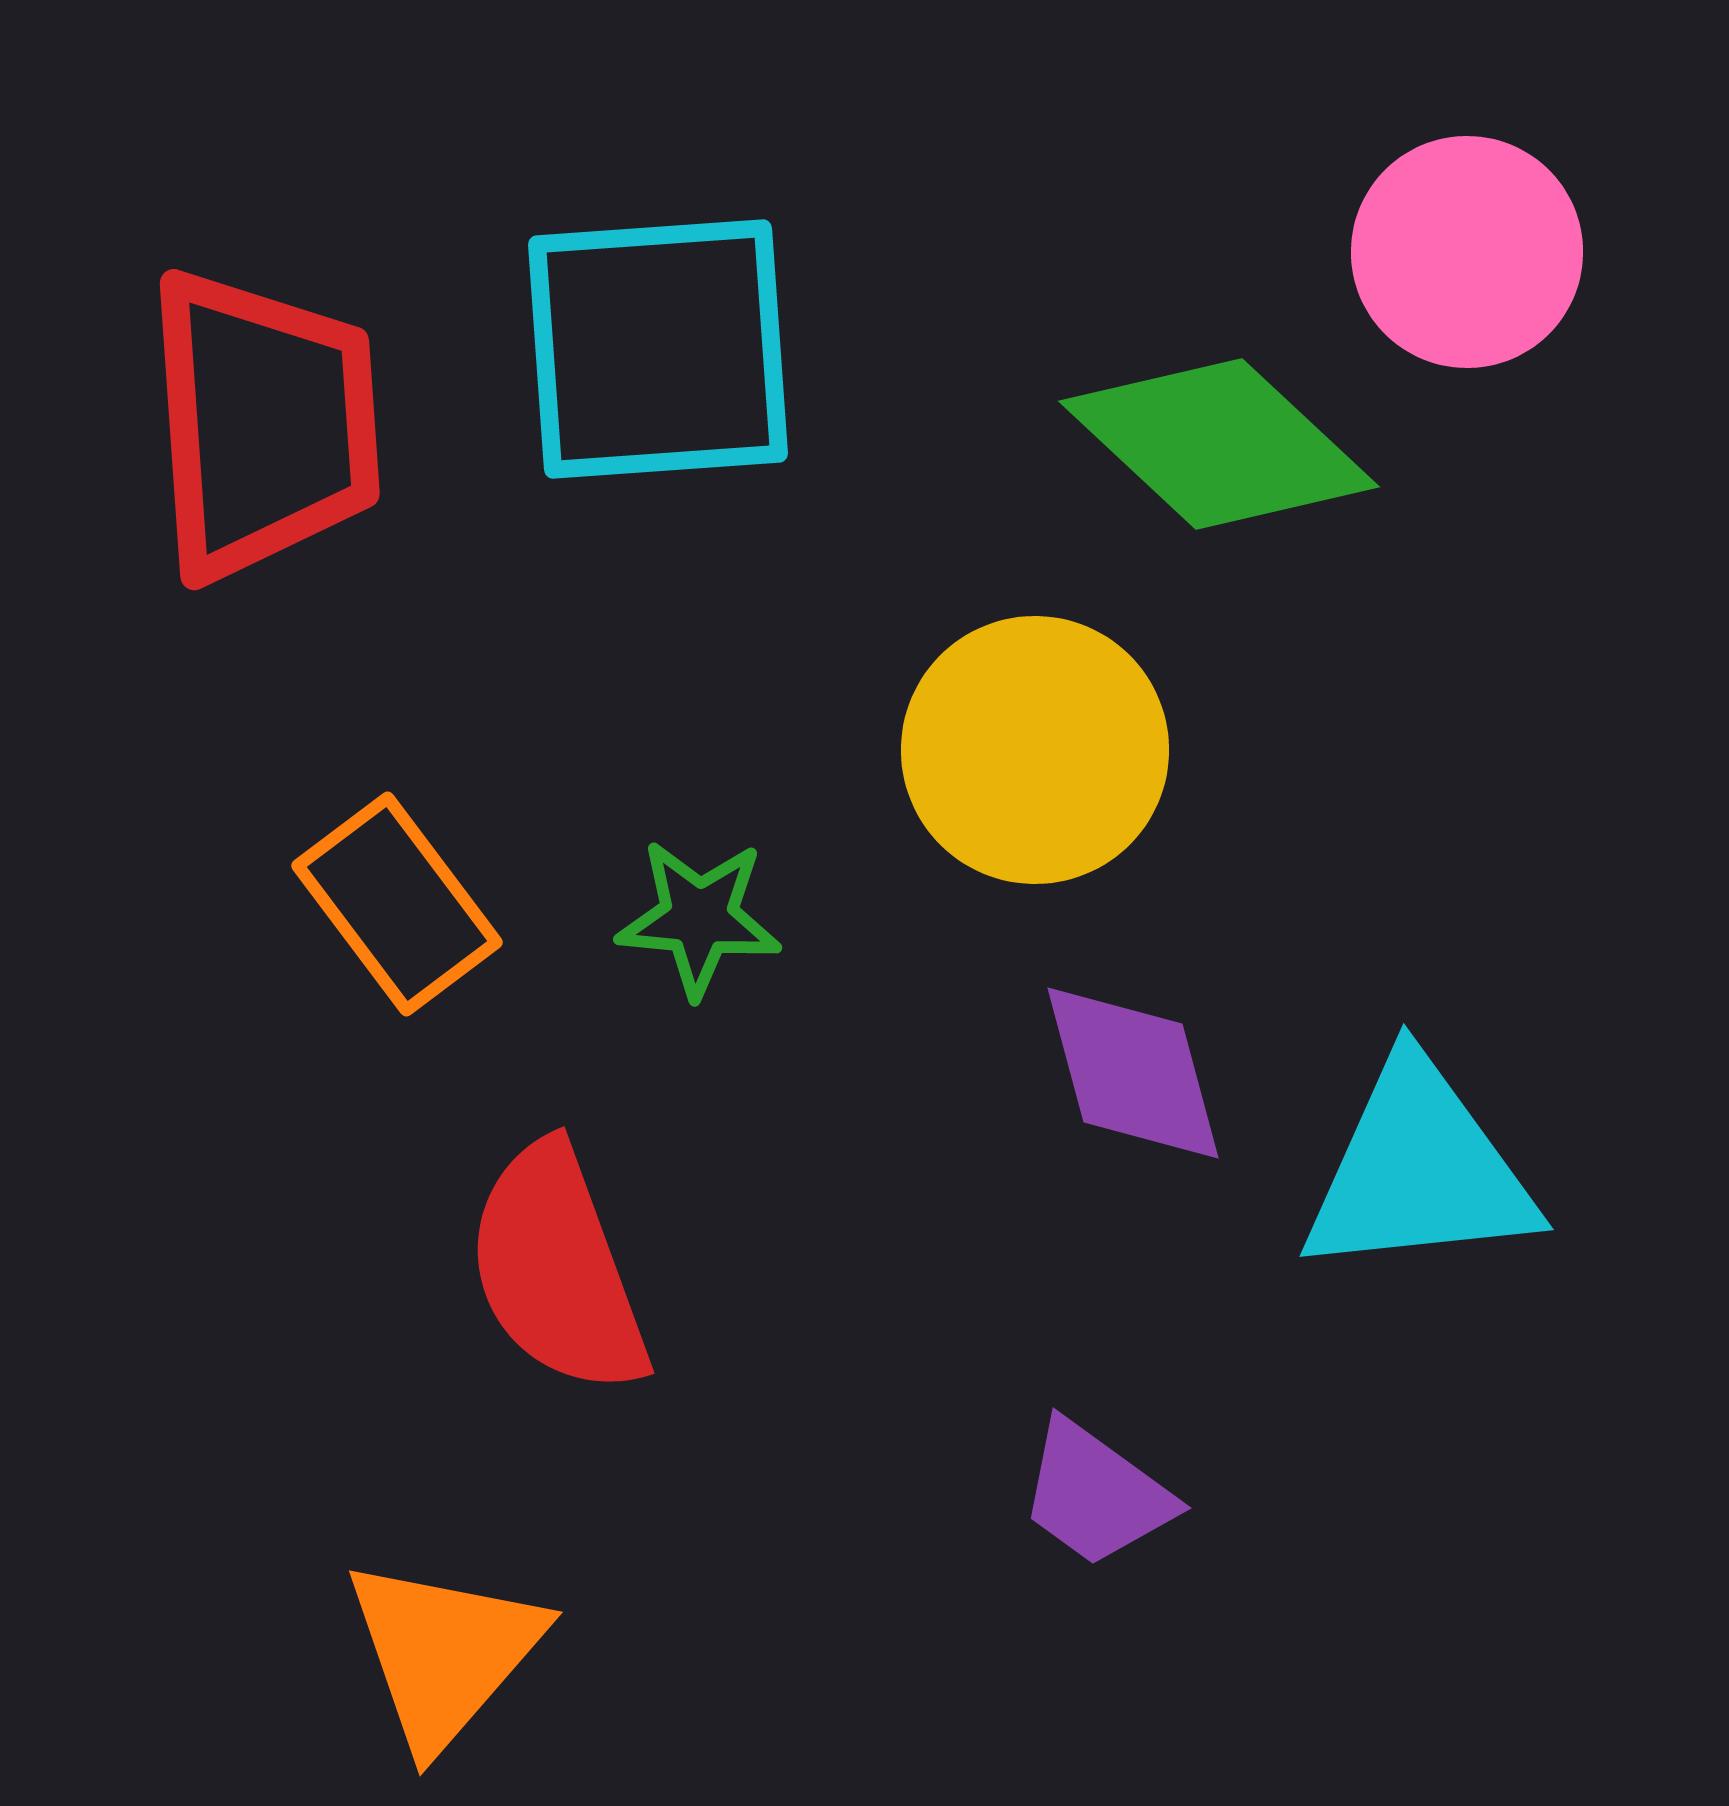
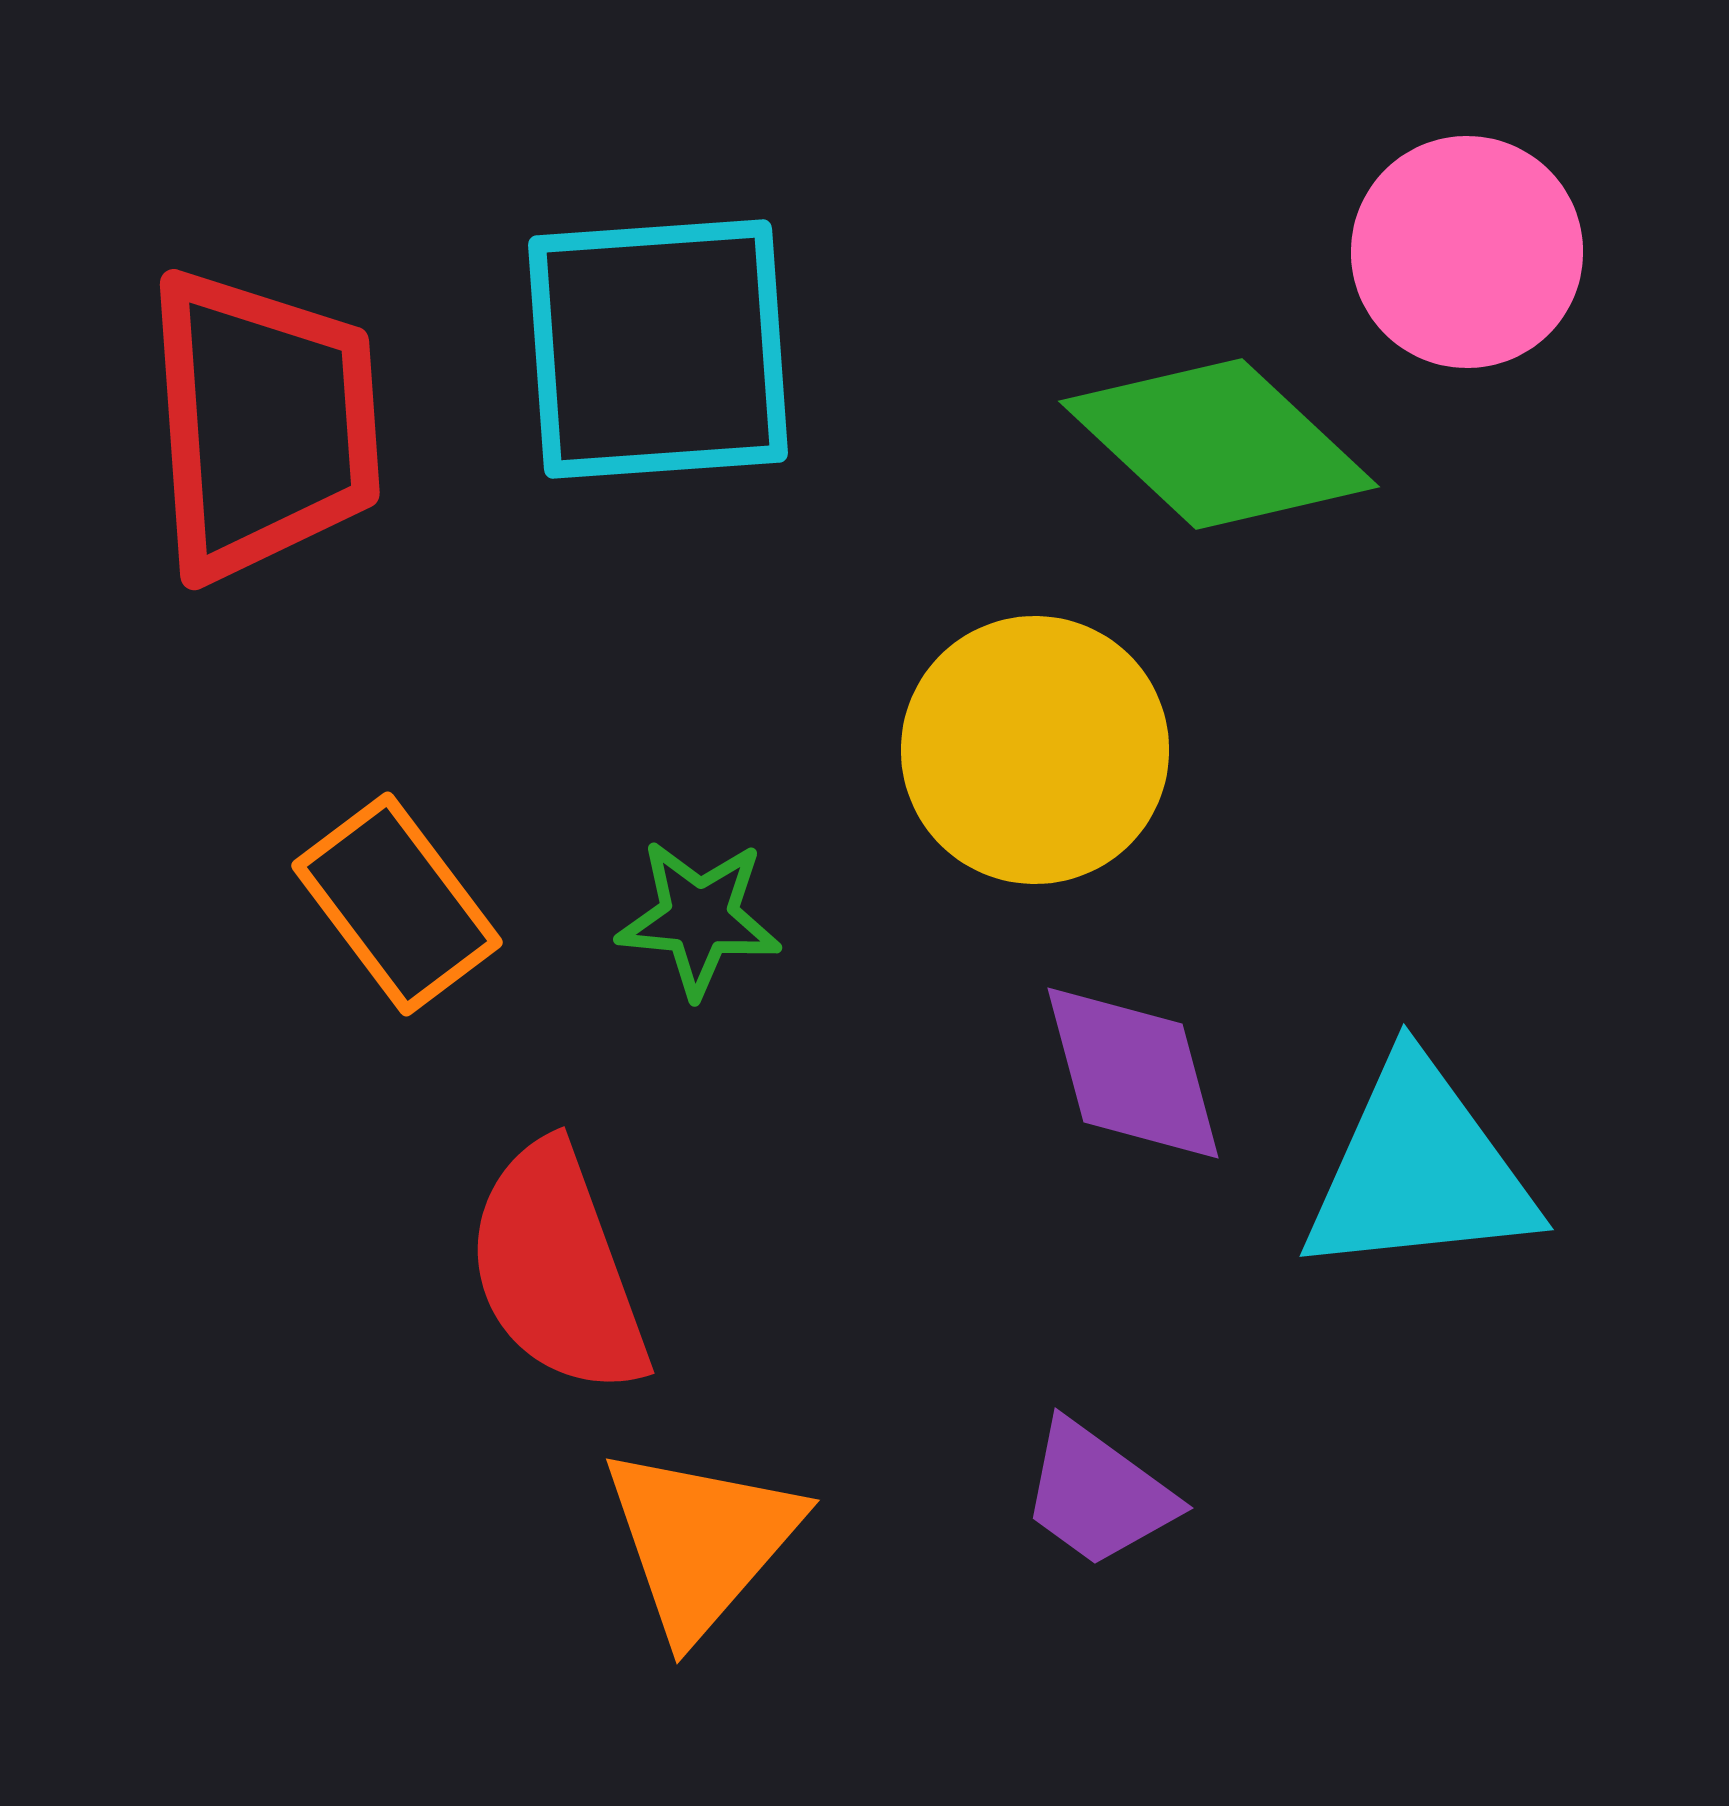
purple trapezoid: moved 2 px right
orange triangle: moved 257 px right, 112 px up
